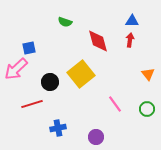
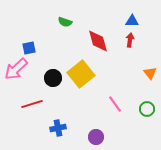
orange triangle: moved 2 px right, 1 px up
black circle: moved 3 px right, 4 px up
